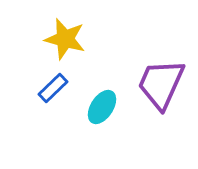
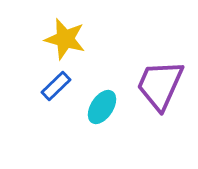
purple trapezoid: moved 1 px left, 1 px down
blue rectangle: moved 3 px right, 2 px up
